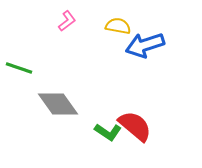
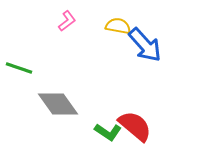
blue arrow: rotated 114 degrees counterclockwise
